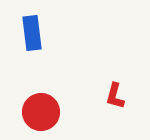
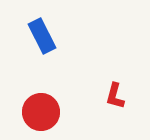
blue rectangle: moved 10 px right, 3 px down; rotated 20 degrees counterclockwise
